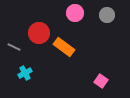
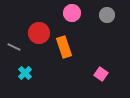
pink circle: moved 3 px left
orange rectangle: rotated 35 degrees clockwise
cyan cross: rotated 16 degrees counterclockwise
pink square: moved 7 px up
